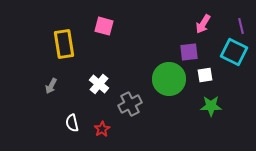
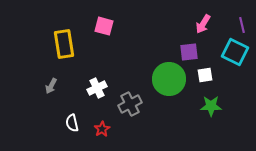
purple line: moved 1 px right, 1 px up
cyan square: moved 1 px right
white cross: moved 2 px left, 4 px down; rotated 24 degrees clockwise
